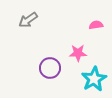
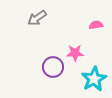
gray arrow: moved 9 px right, 2 px up
pink star: moved 3 px left
purple circle: moved 3 px right, 1 px up
